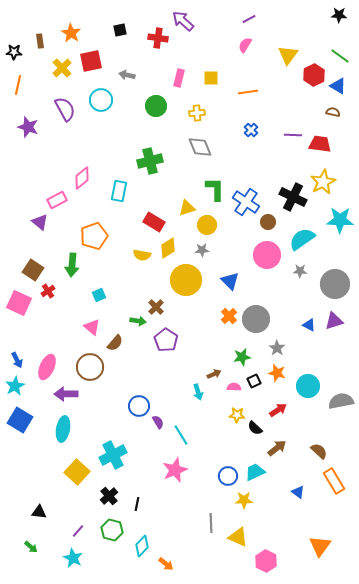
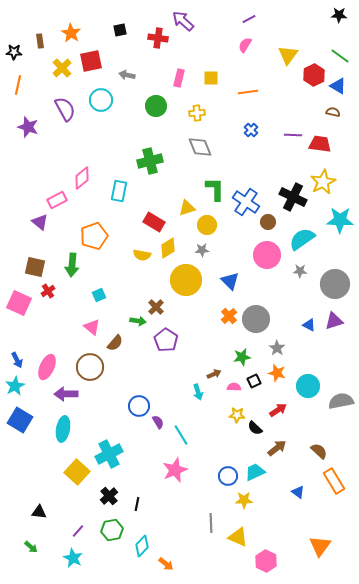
brown square at (33, 270): moved 2 px right, 3 px up; rotated 20 degrees counterclockwise
cyan cross at (113, 455): moved 4 px left, 1 px up
green hexagon at (112, 530): rotated 25 degrees counterclockwise
